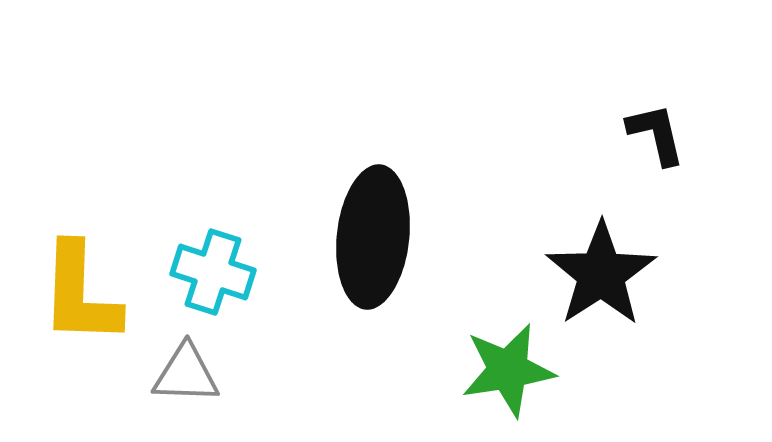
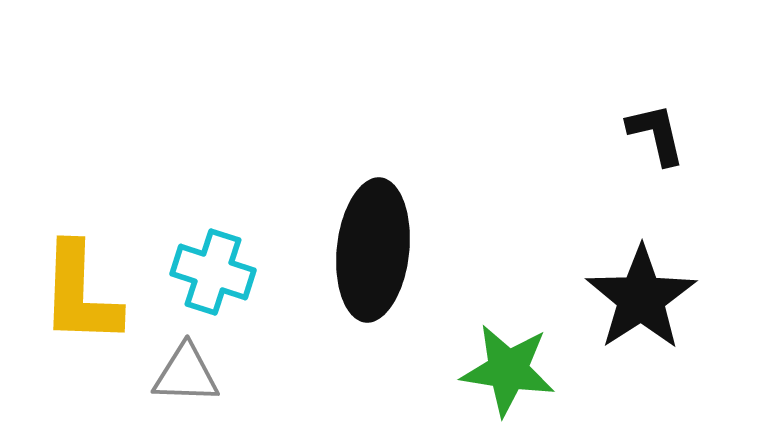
black ellipse: moved 13 px down
black star: moved 40 px right, 24 px down
green star: rotated 18 degrees clockwise
